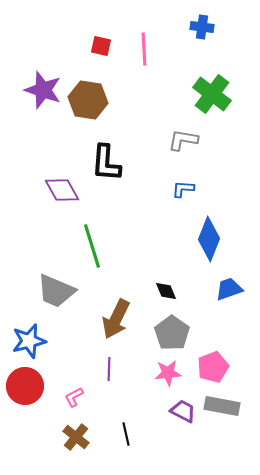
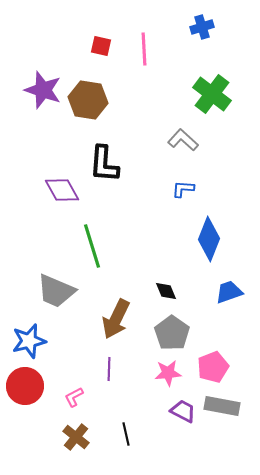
blue cross: rotated 25 degrees counterclockwise
gray L-shape: rotated 32 degrees clockwise
black L-shape: moved 2 px left, 1 px down
blue trapezoid: moved 3 px down
